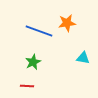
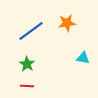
blue line: moved 8 px left; rotated 56 degrees counterclockwise
green star: moved 6 px left, 2 px down; rotated 14 degrees counterclockwise
